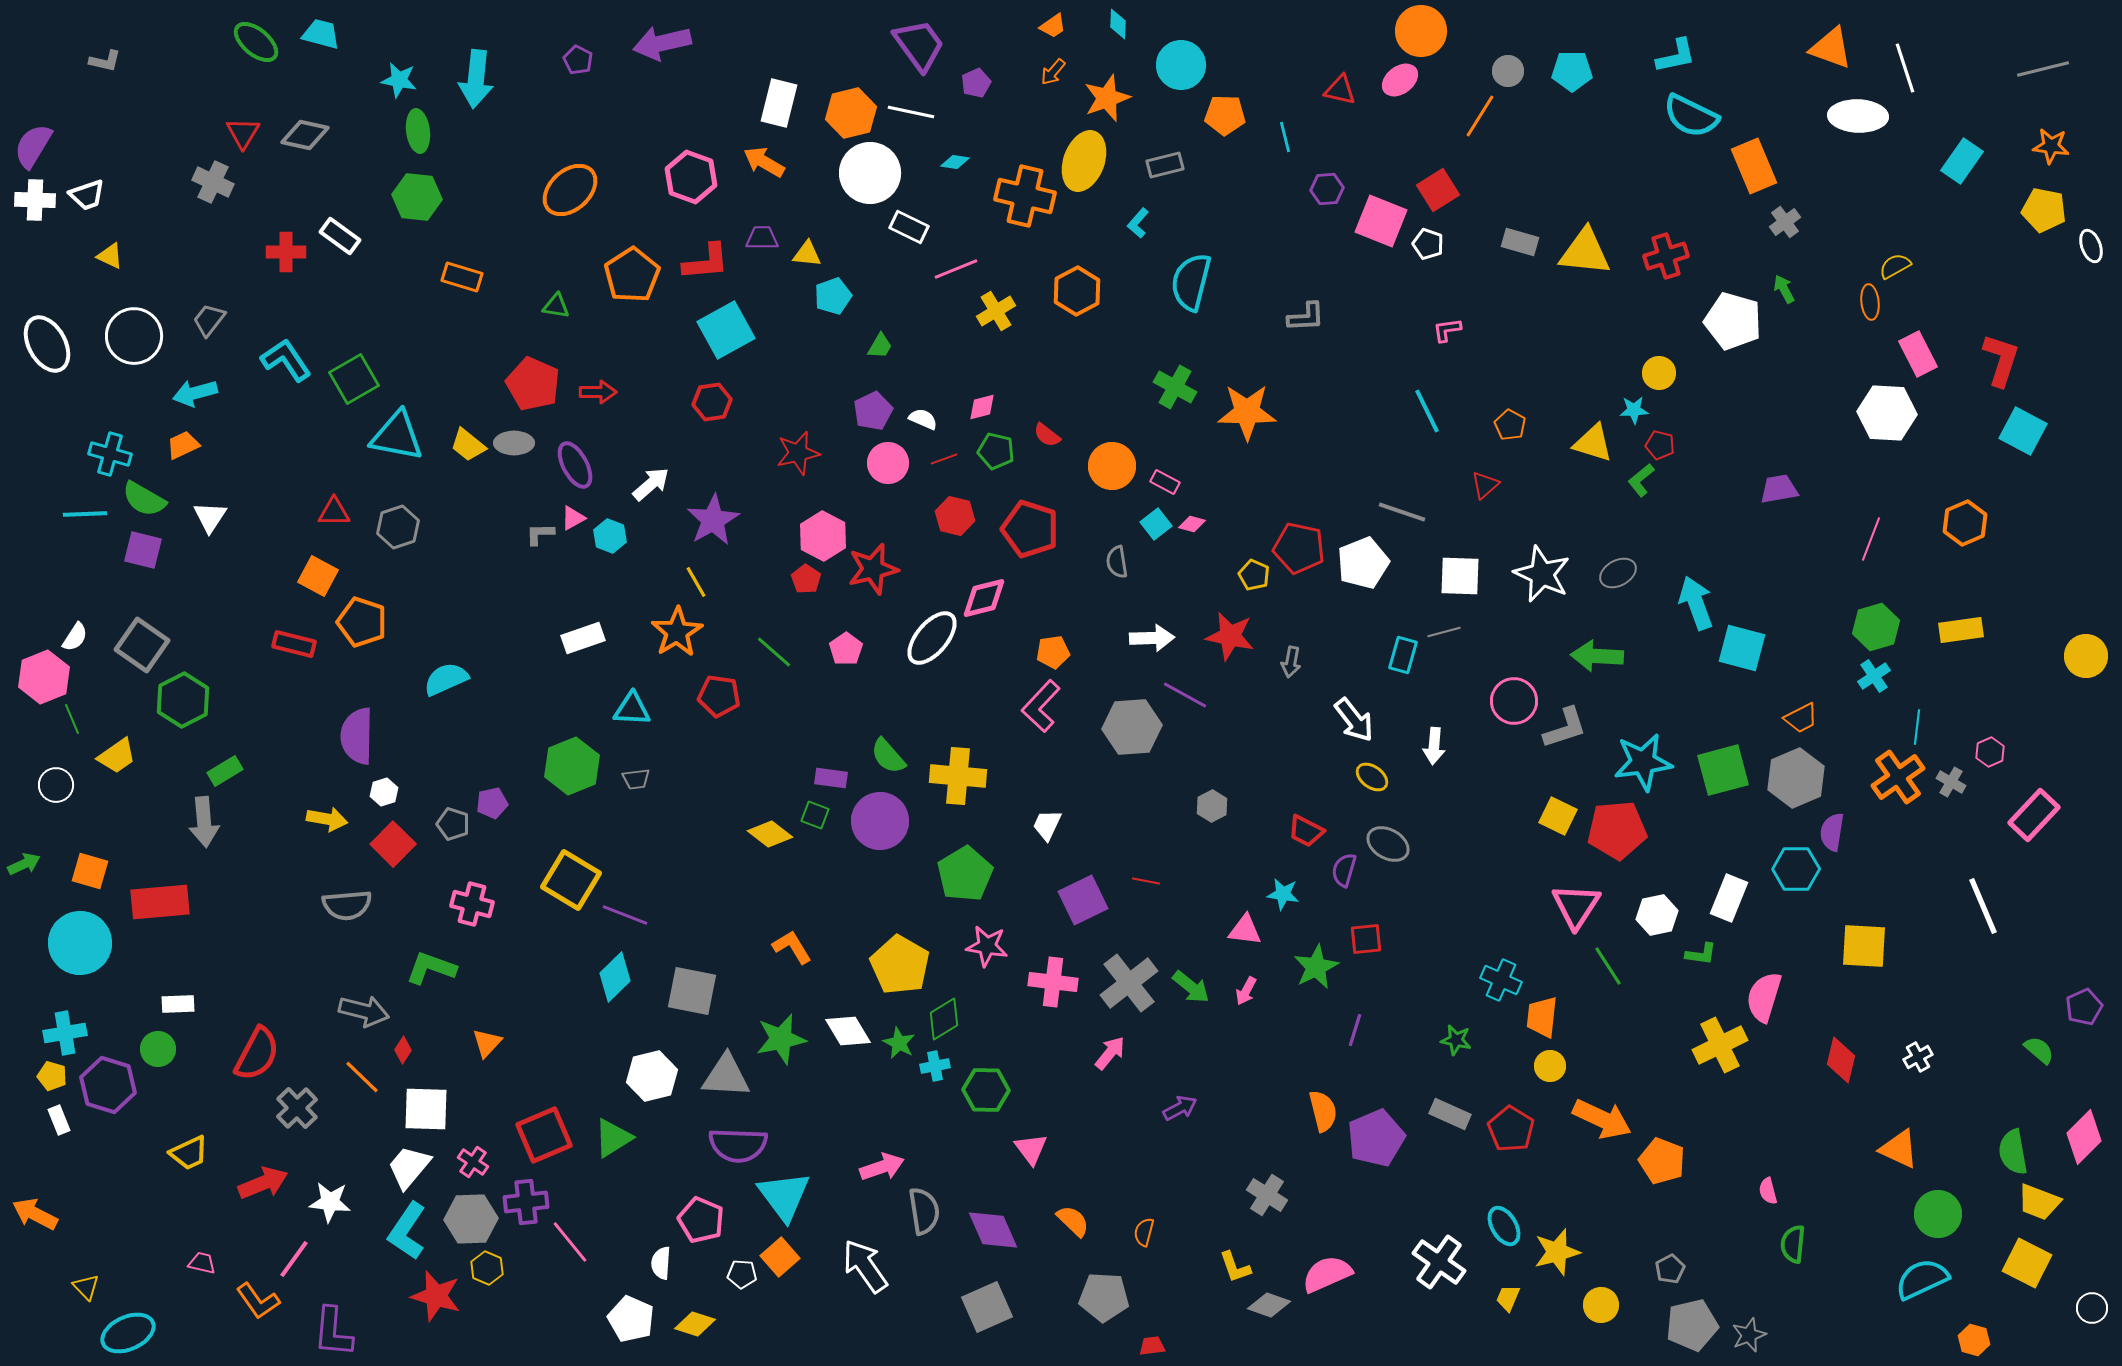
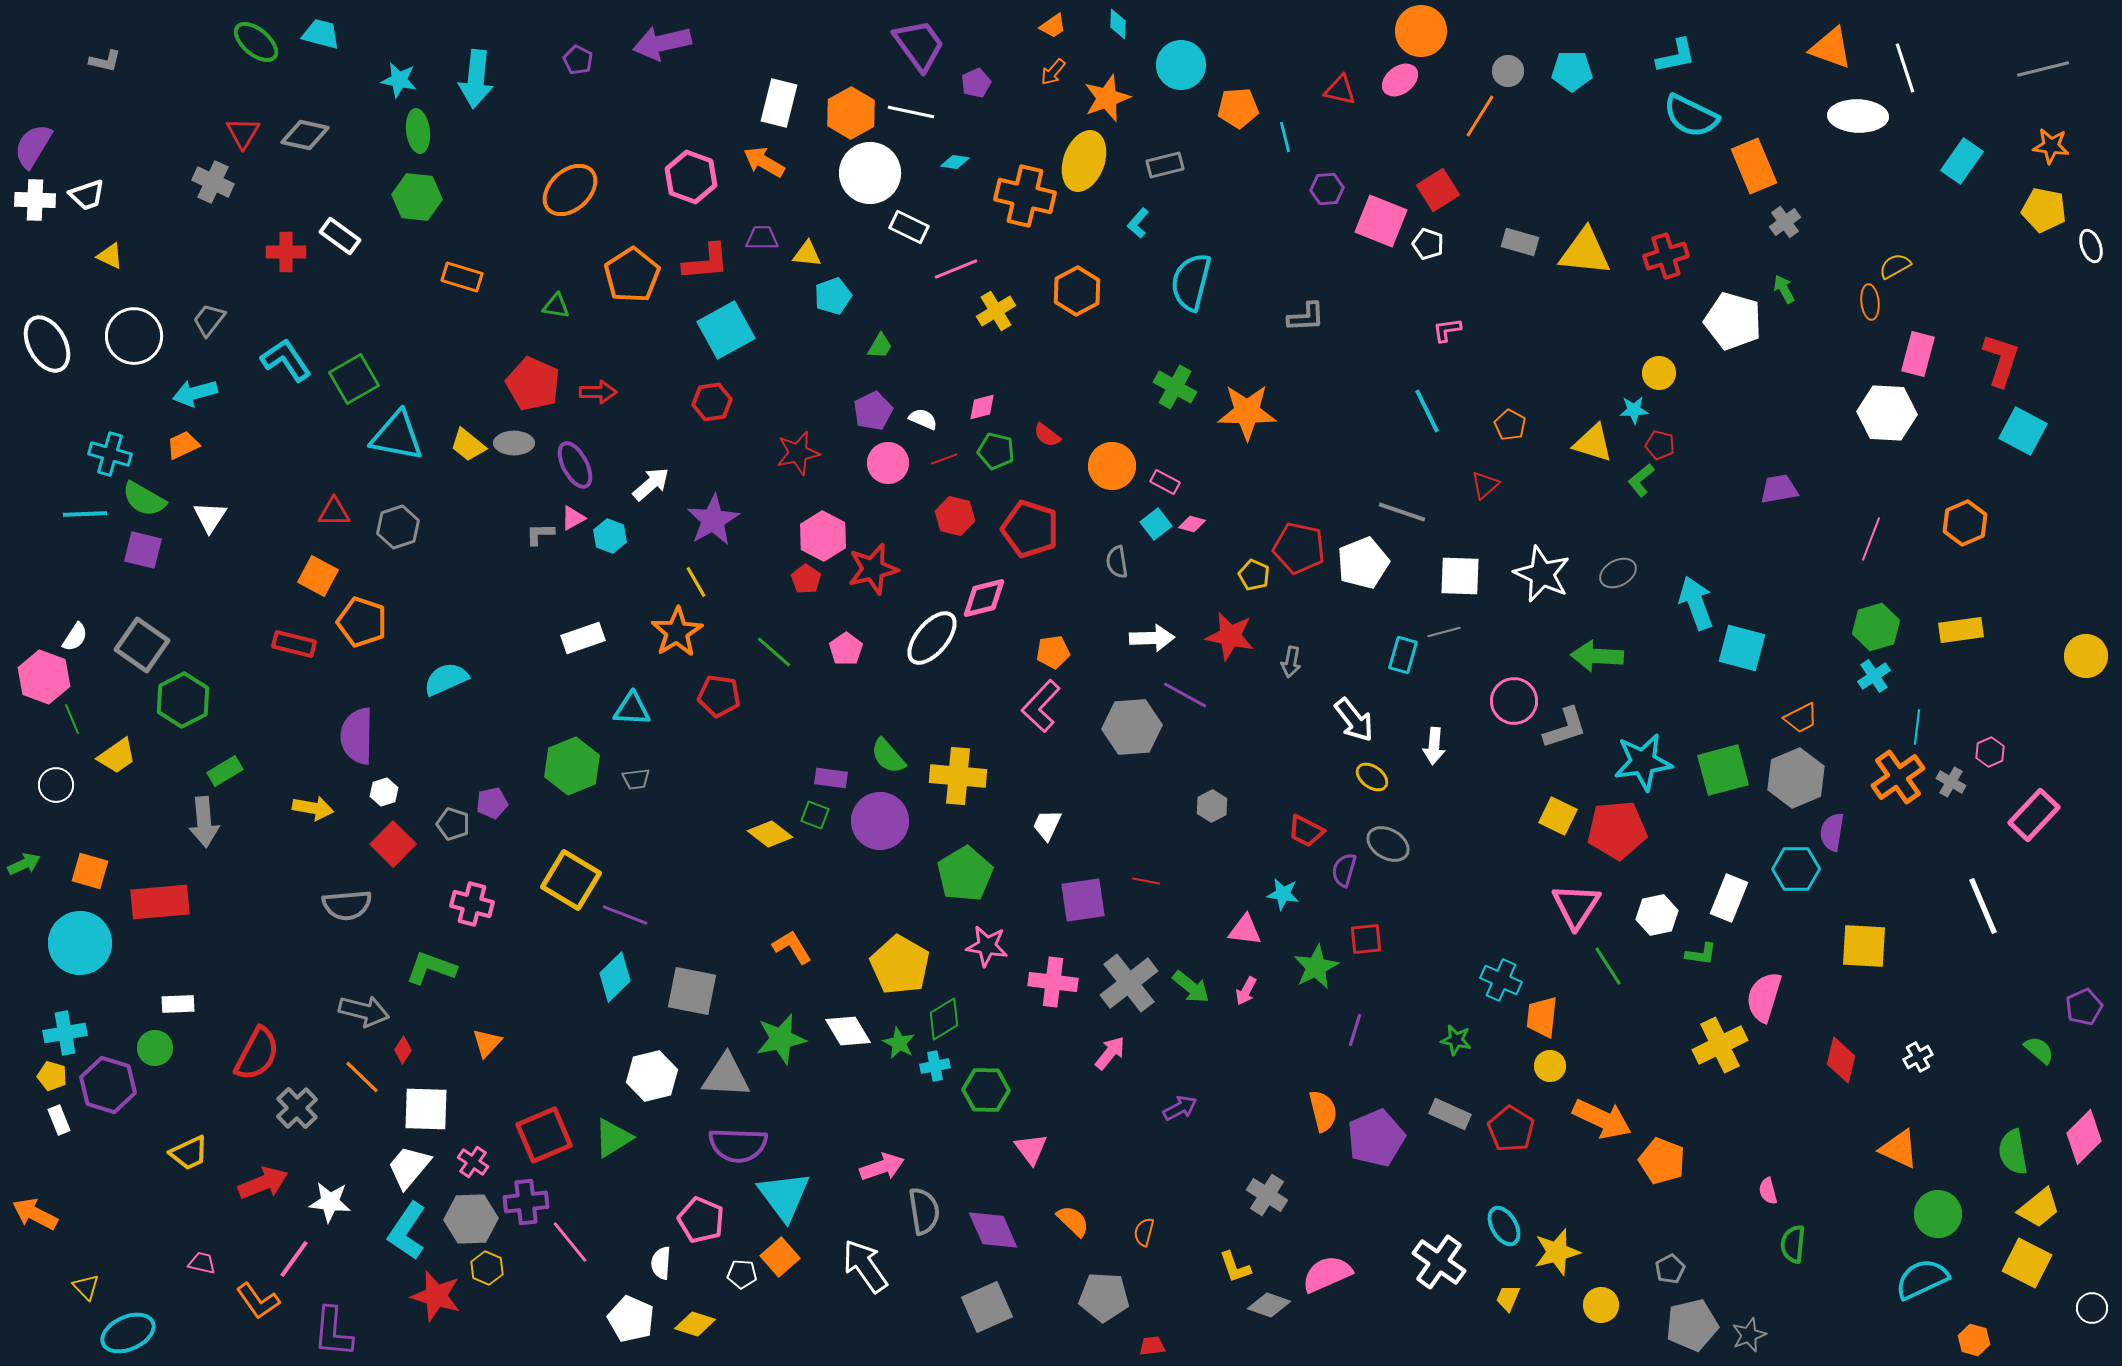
orange hexagon at (851, 113): rotated 15 degrees counterclockwise
orange pentagon at (1225, 115): moved 13 px right, 7 px up; rotated 6 degrees counterclockwise
pink rectangle at (1918, 354): rotated 42 degrees clockwise
pink hexagon at (44, 677): rotated 18 degrees counterclockwise
yellow arrow at (327, 819): moved 14 px left, 11 px up
purple square at (1083, 900): rotated 18 degrees clockwise
green circle at (158, 1049): moved 3 px left, 1 px up
yellow trapezoid at (2039, 1202): moved 6 px down; rotated 60 degrees counterclockwise
